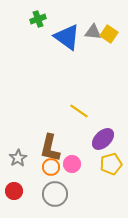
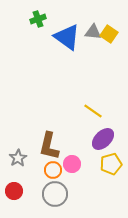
yellow line: moved 14 px right
brown L-shape: moved 1 px left, 2 px up
orange circle: moved 2 px right, 3 px down
